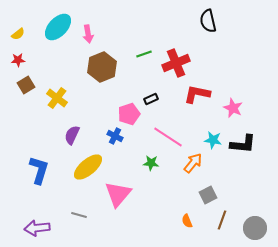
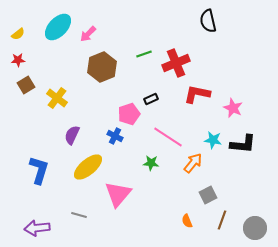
pink arrow: rotated 54 degrees clockwise
